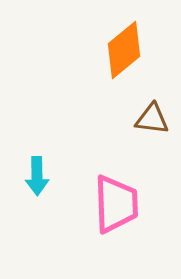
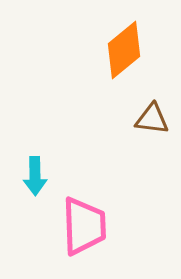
cyan arrow: moved 2 px left
pink trapezoid: moved 32 px left, 22 px down
